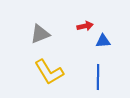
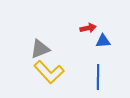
red arrow: moved 3 px right, 2 px down
gray triangle: moved 15 px down
yellow L-shape: rotated 12 degrees counterclockwise
